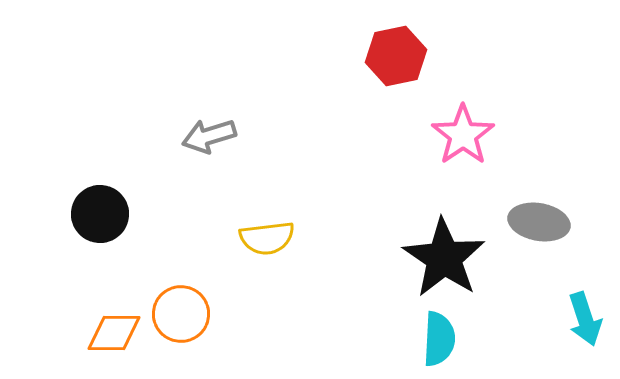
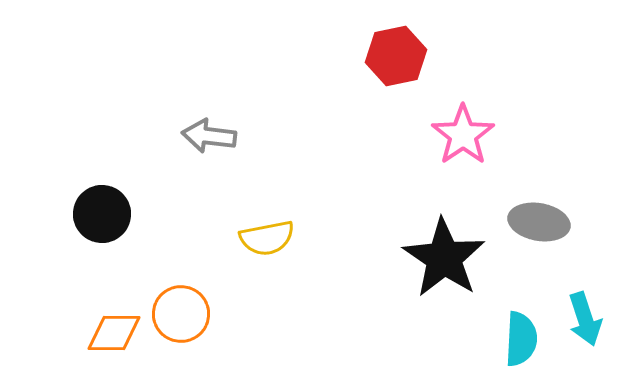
gray arrow: rotated 24 degrees clockwise
black circle: moved 2 px right
yellow semicircle: rotated 4 degrees counterclockwise
cyan semicircle: moved 82 px right
